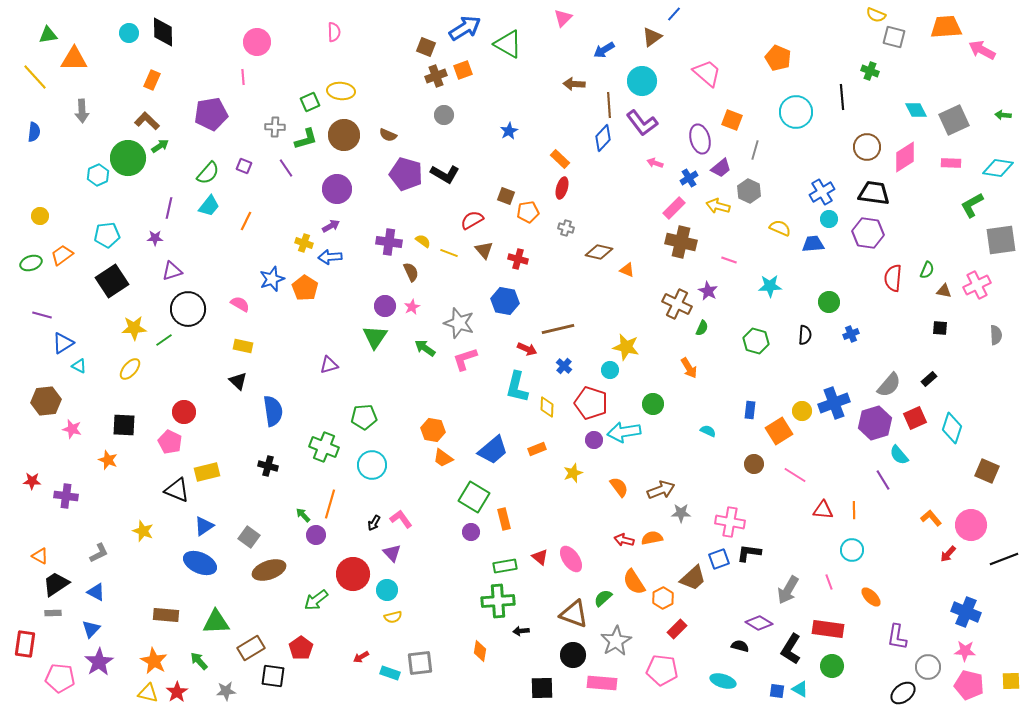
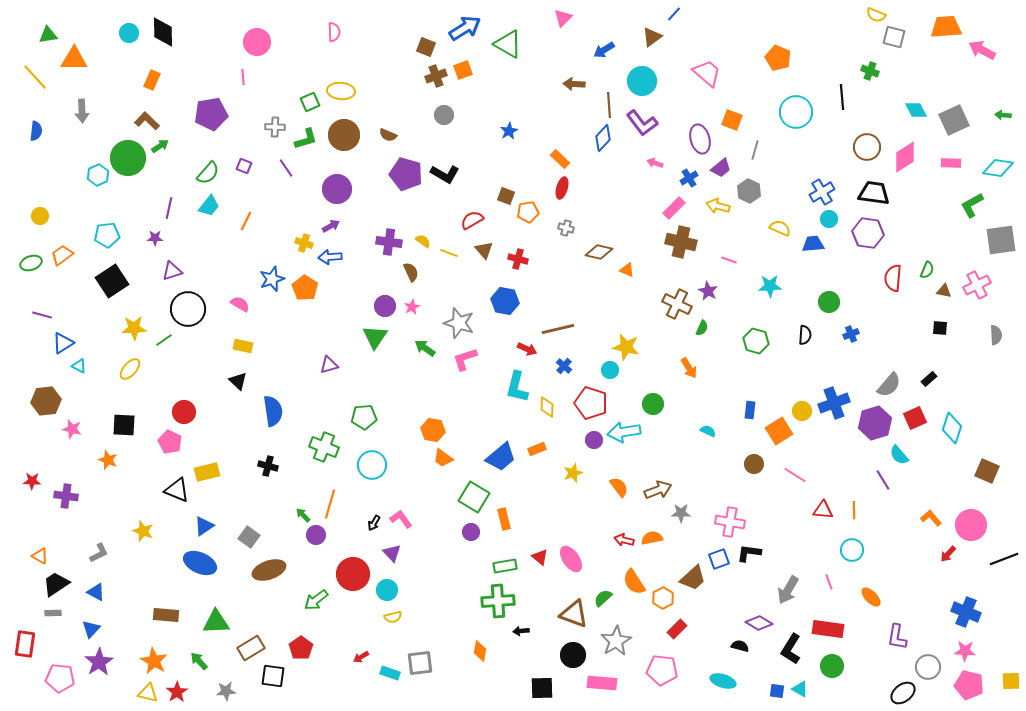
blue semicircle at (34, 132): moved 2 px right, 1 px up
blue trapezoid at (493, 450): moved 8 px right, 7 px down
brown arrow at (661, 490): moved 3 px left
